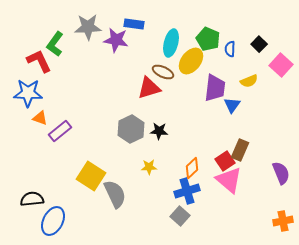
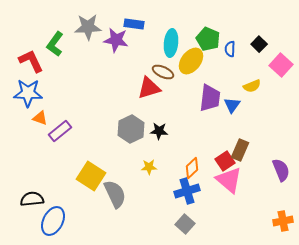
cyan ellipse: rotated 8 degrees counterclockwise
red L-shape: moved 8 px left
yellow semicircle: moved 3 px right, 5 px down
purple trapezoid: moved 5 px left, 10 px down
purple semicircle: moved 3 px up
gray square: moved 5 px right, 8 px down
